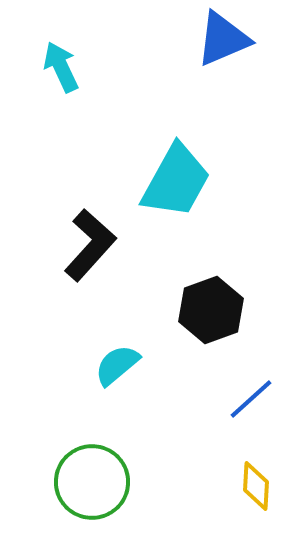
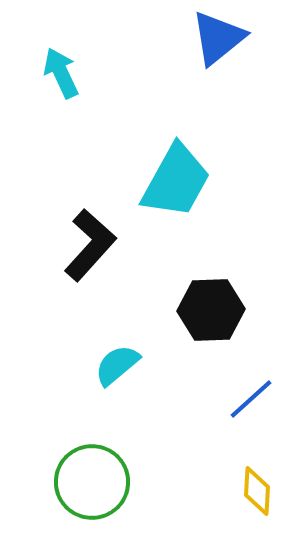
blue triangle: moved 5 px left, 1 px up; rotated 16 degrees counterclockwise
cyan arrow: moved 6 px down
black hexagon: rotated 18 degrees clockwise
yellow diamond: moved 1 px right, 5 px down
